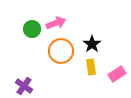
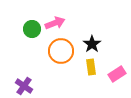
pink arrow: moved 1 px left
